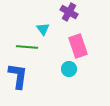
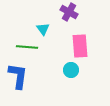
pink rectangle: moved 2 px right; rotated 15 degrees clockwise
cyan circle: moved 2 px right, 1 px down
